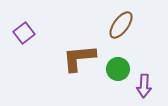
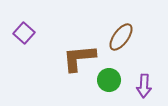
brown ellipse: moved 12 px down
purple square: rotated 10 degrees counterclockwise
green circle: moved 9 px left, 11 px down
